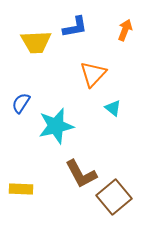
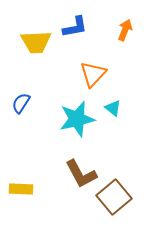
cyan star: moved 21 px right, 7 px up
